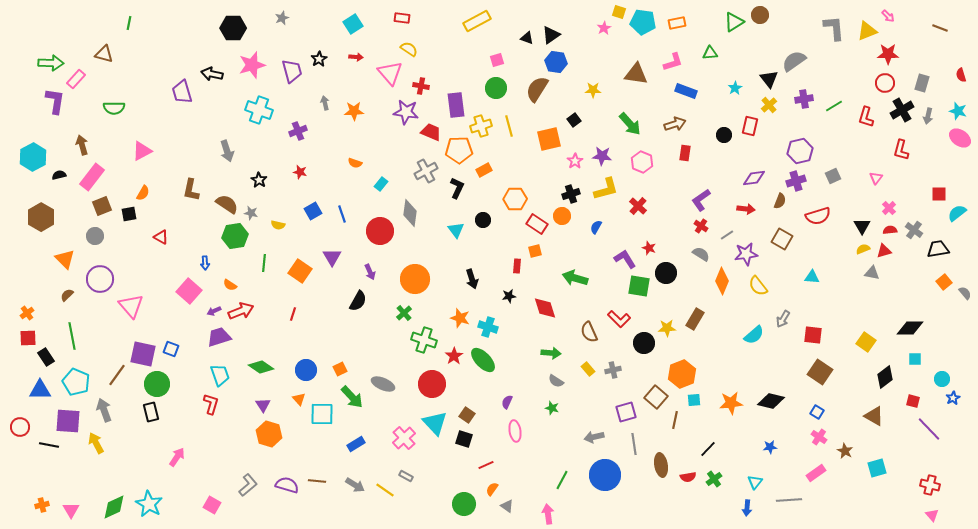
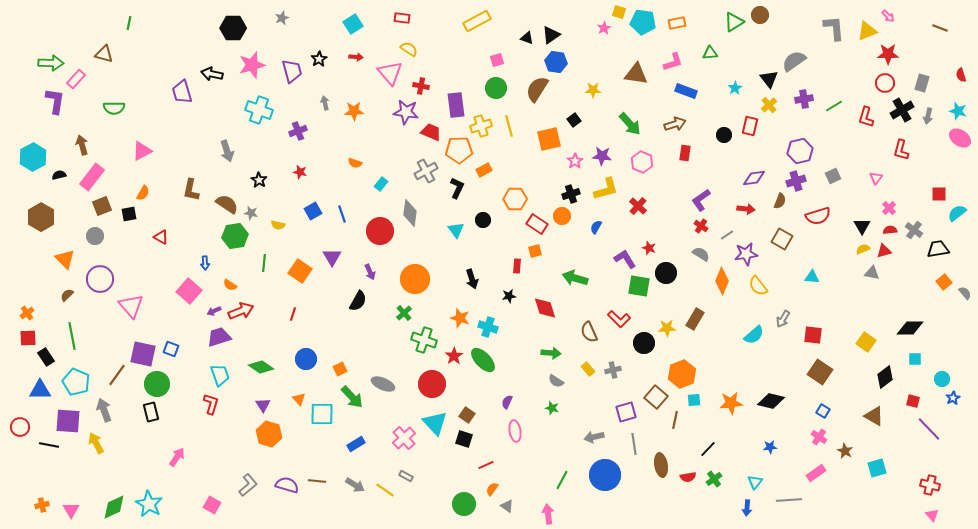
blue circle at (306, 370): moved 11 px up
blue square at (817, 412): moved 6 px right, 1 px up
